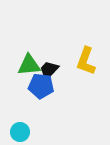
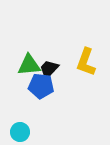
yellow L-shape: moved 1 px down
black trapezoid: moved 1 px up
